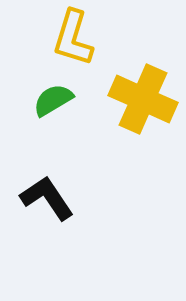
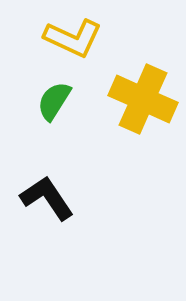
yellow L-shape: rotated 82 degrees counterclockwise
green semicircle: moved 1 px right, 1 px down; rotated 27 degrees counterclockwise
